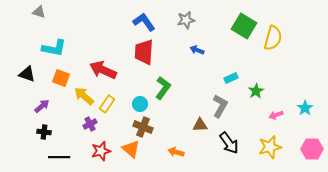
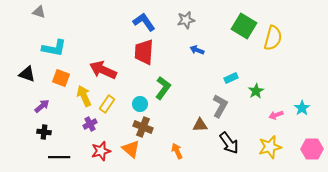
yellow arrow: rotated 25 degrees clockwise
cyan star: moved 3 px left
orange arrow: moved 1 px right, 1 px up; rotated 49 degrees clockwise
